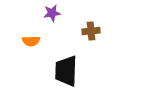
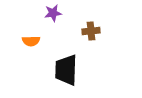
purple star: moved 1 px right
black trapezoid: moved 1 px up
